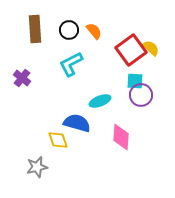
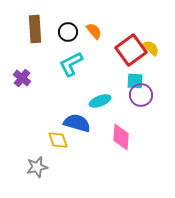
black circle: moved 1 px left, 2 px down
